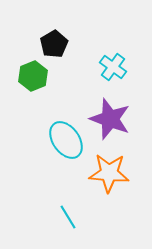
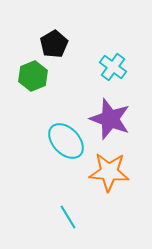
cyan ellipse: moved 1 px down; rotated 9 degrees counterclockwise
orange star: moved 1 px up
